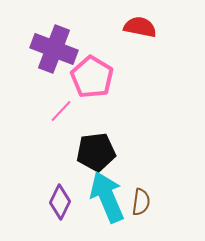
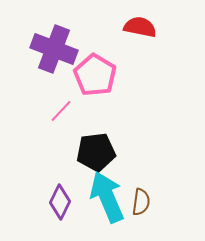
pink pentagon: moved 3 px right, 2 px up
